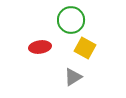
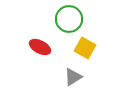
green circle: moved 2 px left, 1 px up
red ellipse: rotated 35 degrees clockwise
